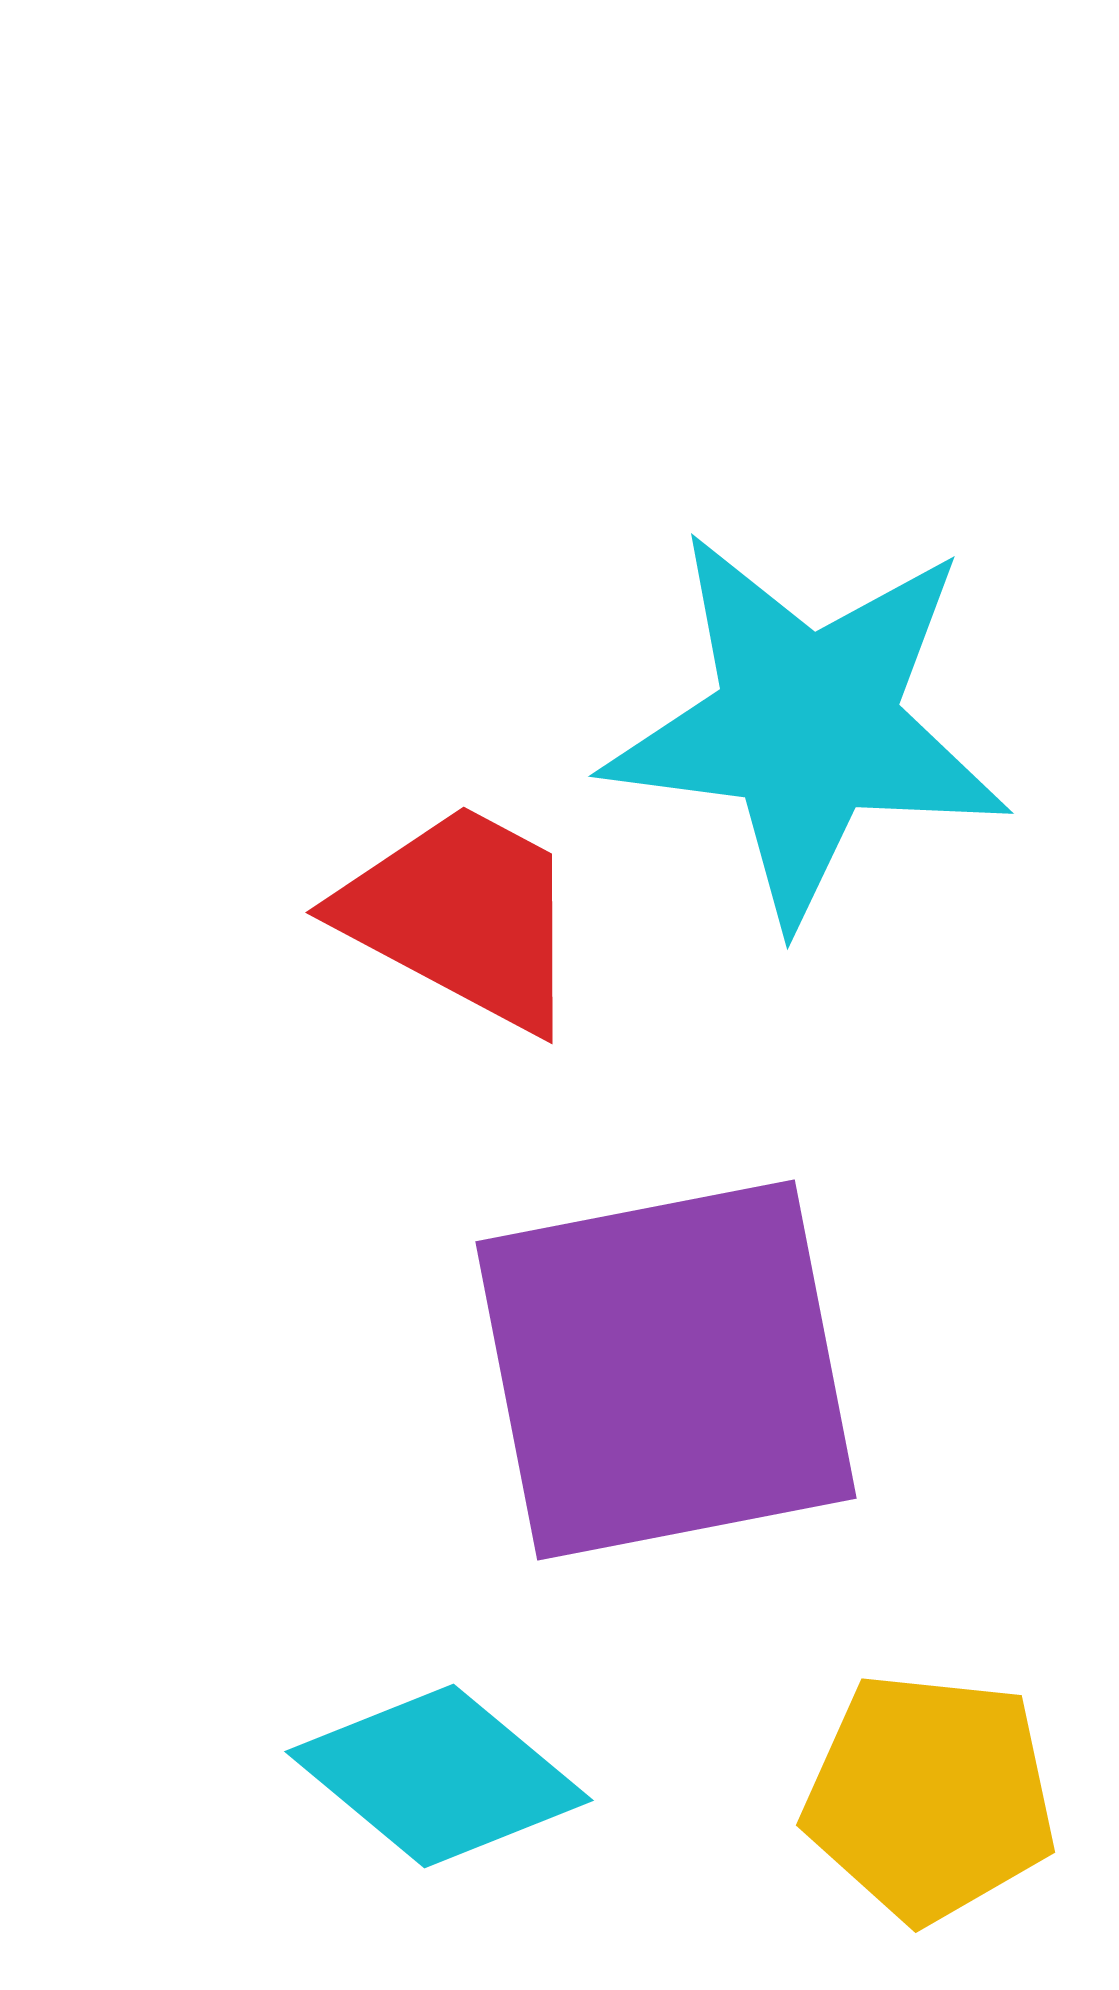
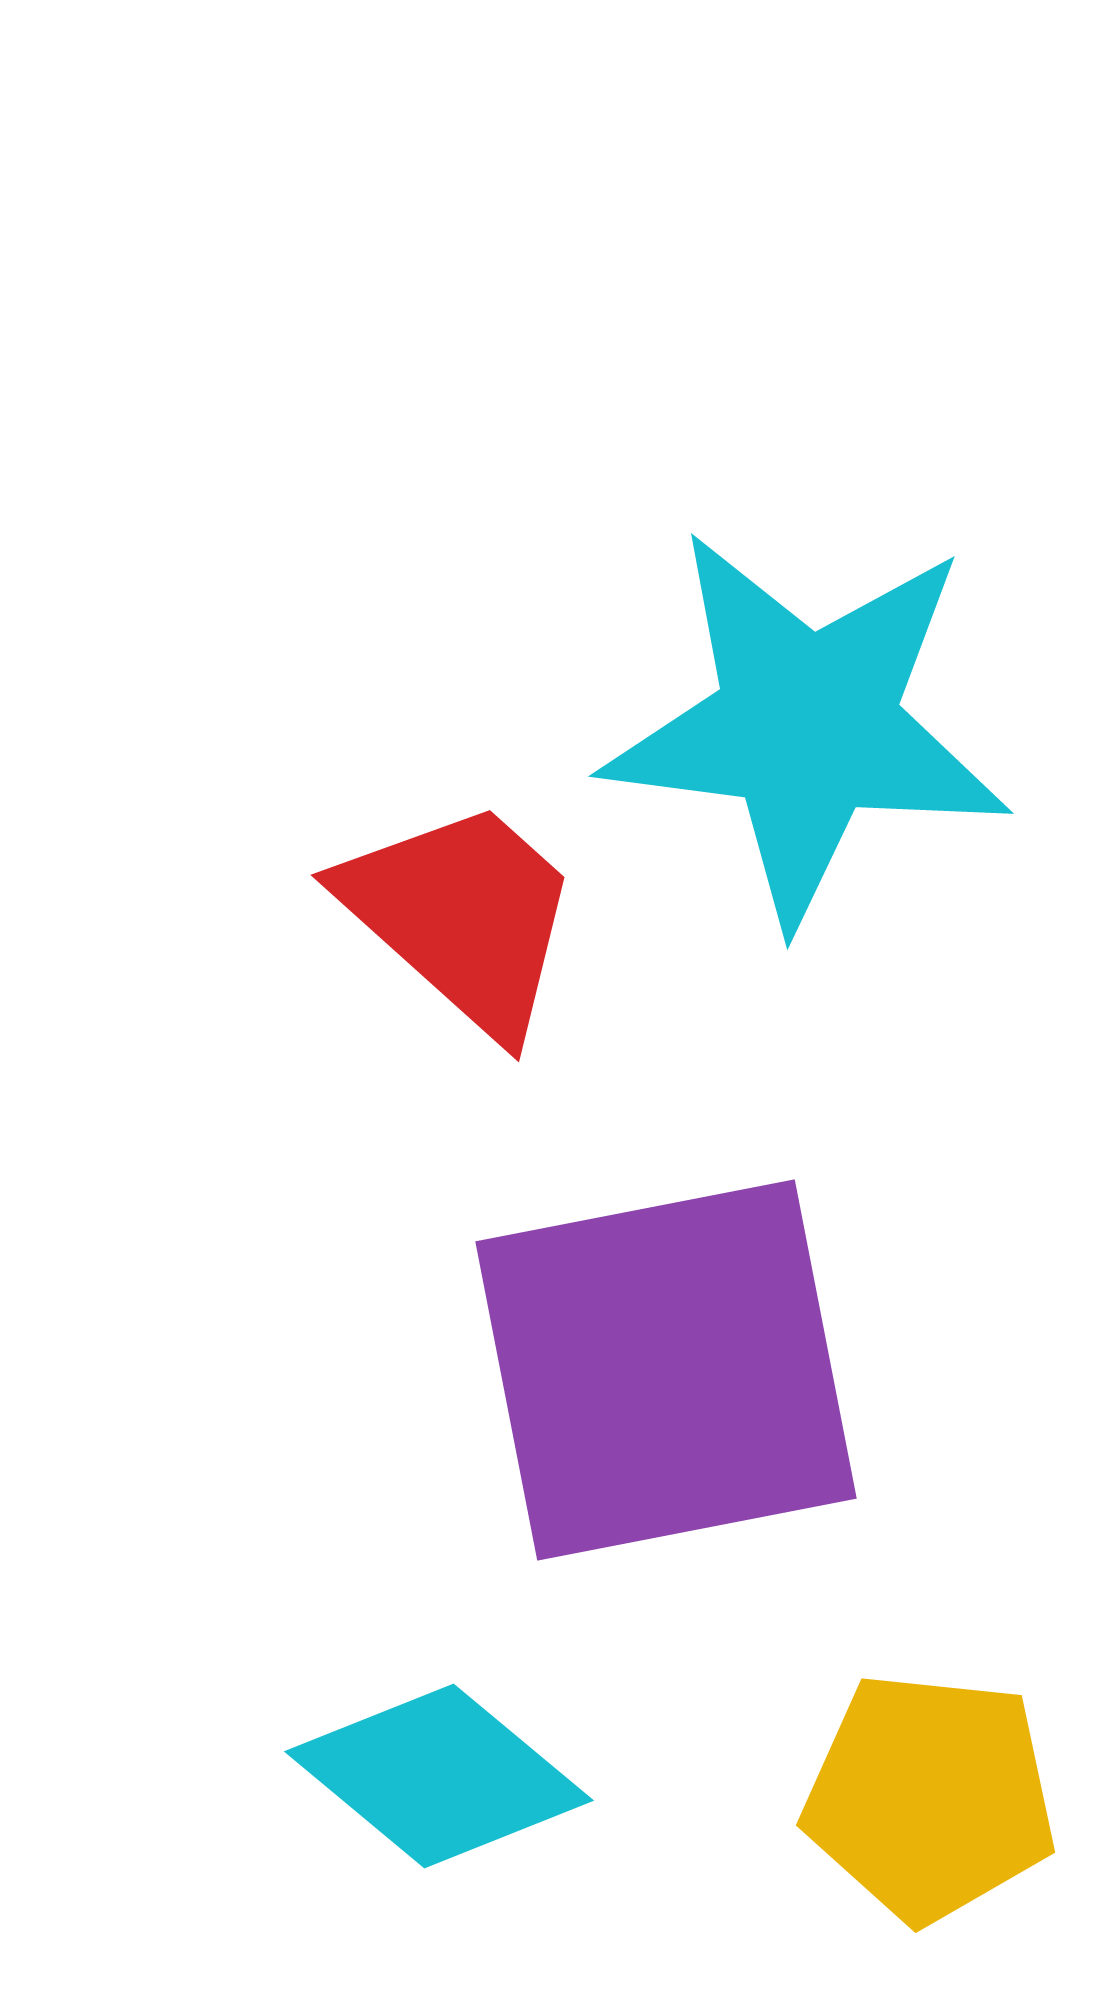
red trapezoid: rotated 14 degrees clockwise
